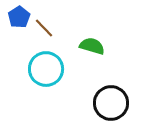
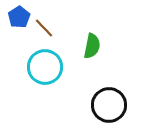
green semicircle: rotated 85 degrees clockwise
cyan circle: moved 1 px left, 2 px up
black circle: moved 2 px left, 2 px down
